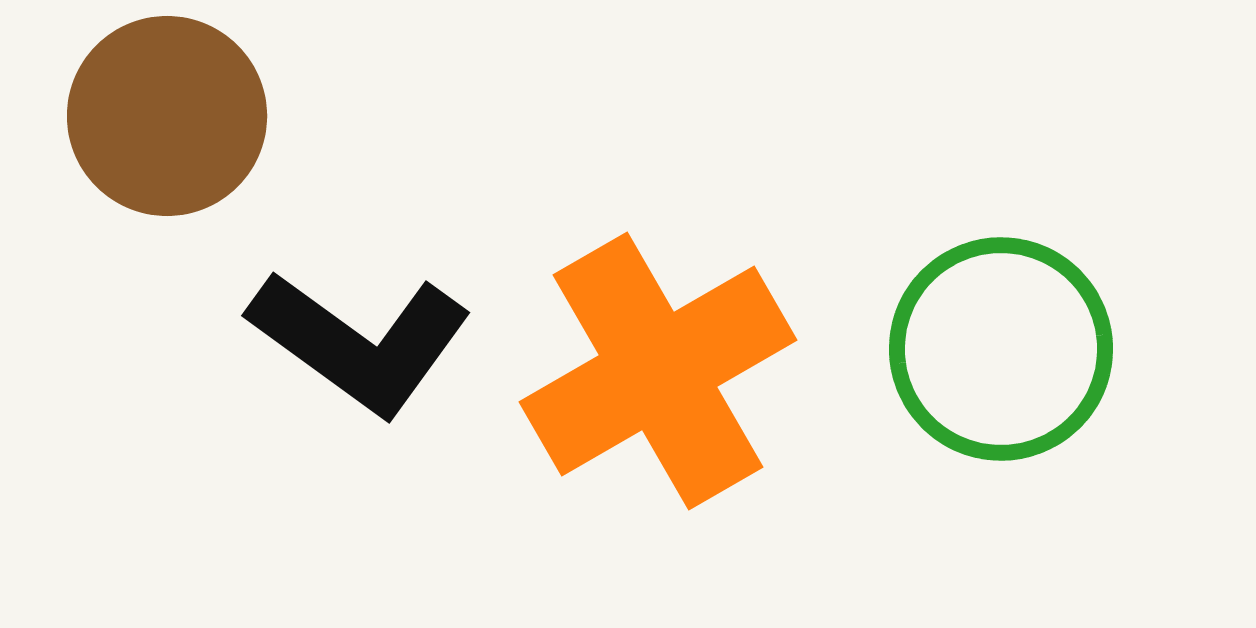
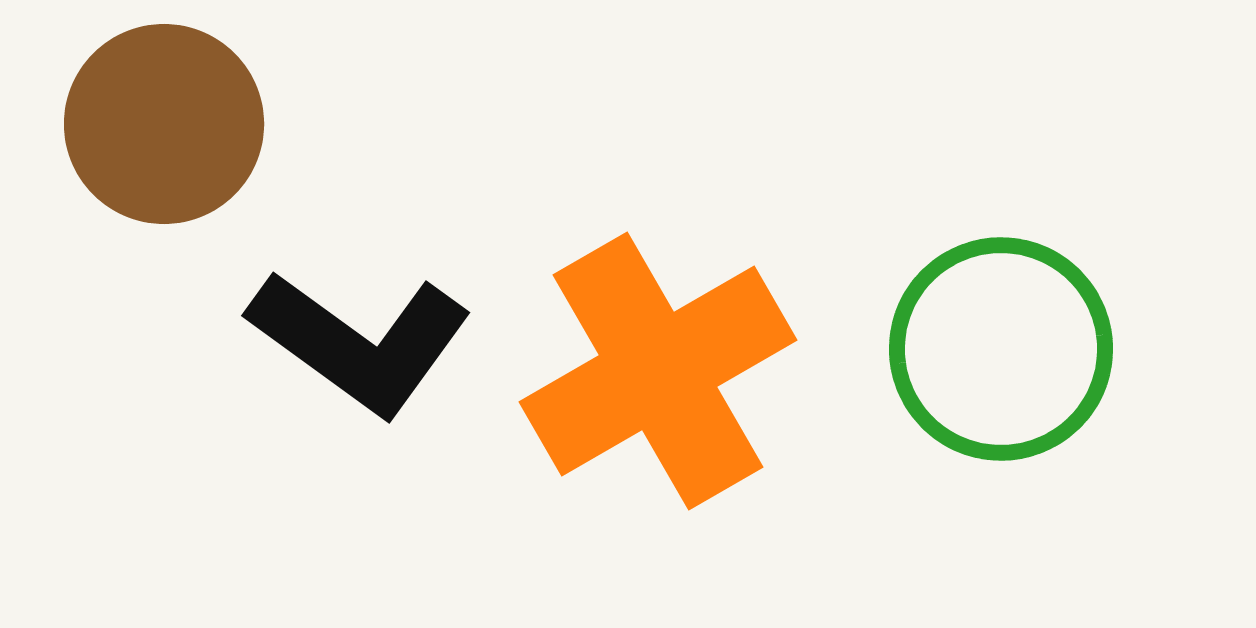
brown circle: moved 3 px left, 8 px down
